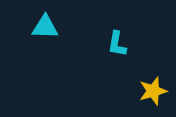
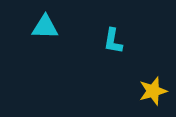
cyan L-shape: moved 4 px left, 3 px up
